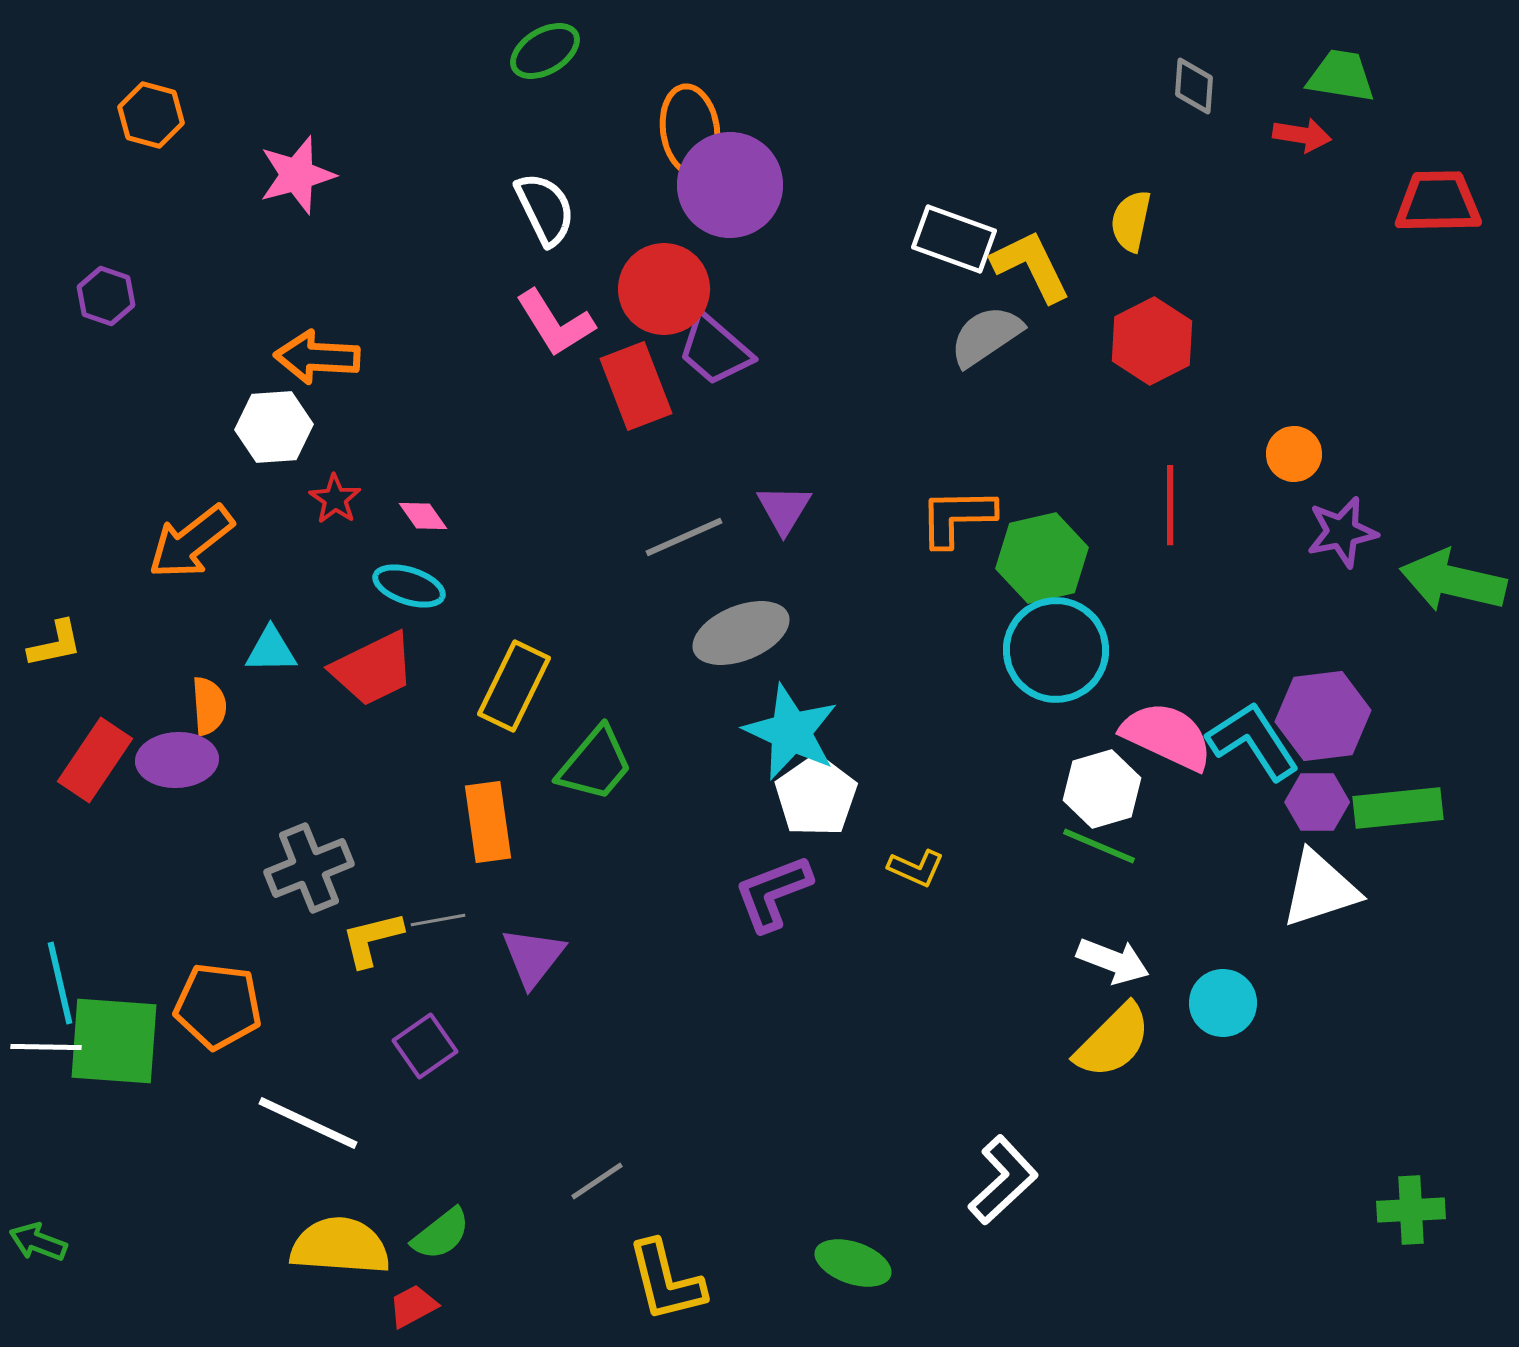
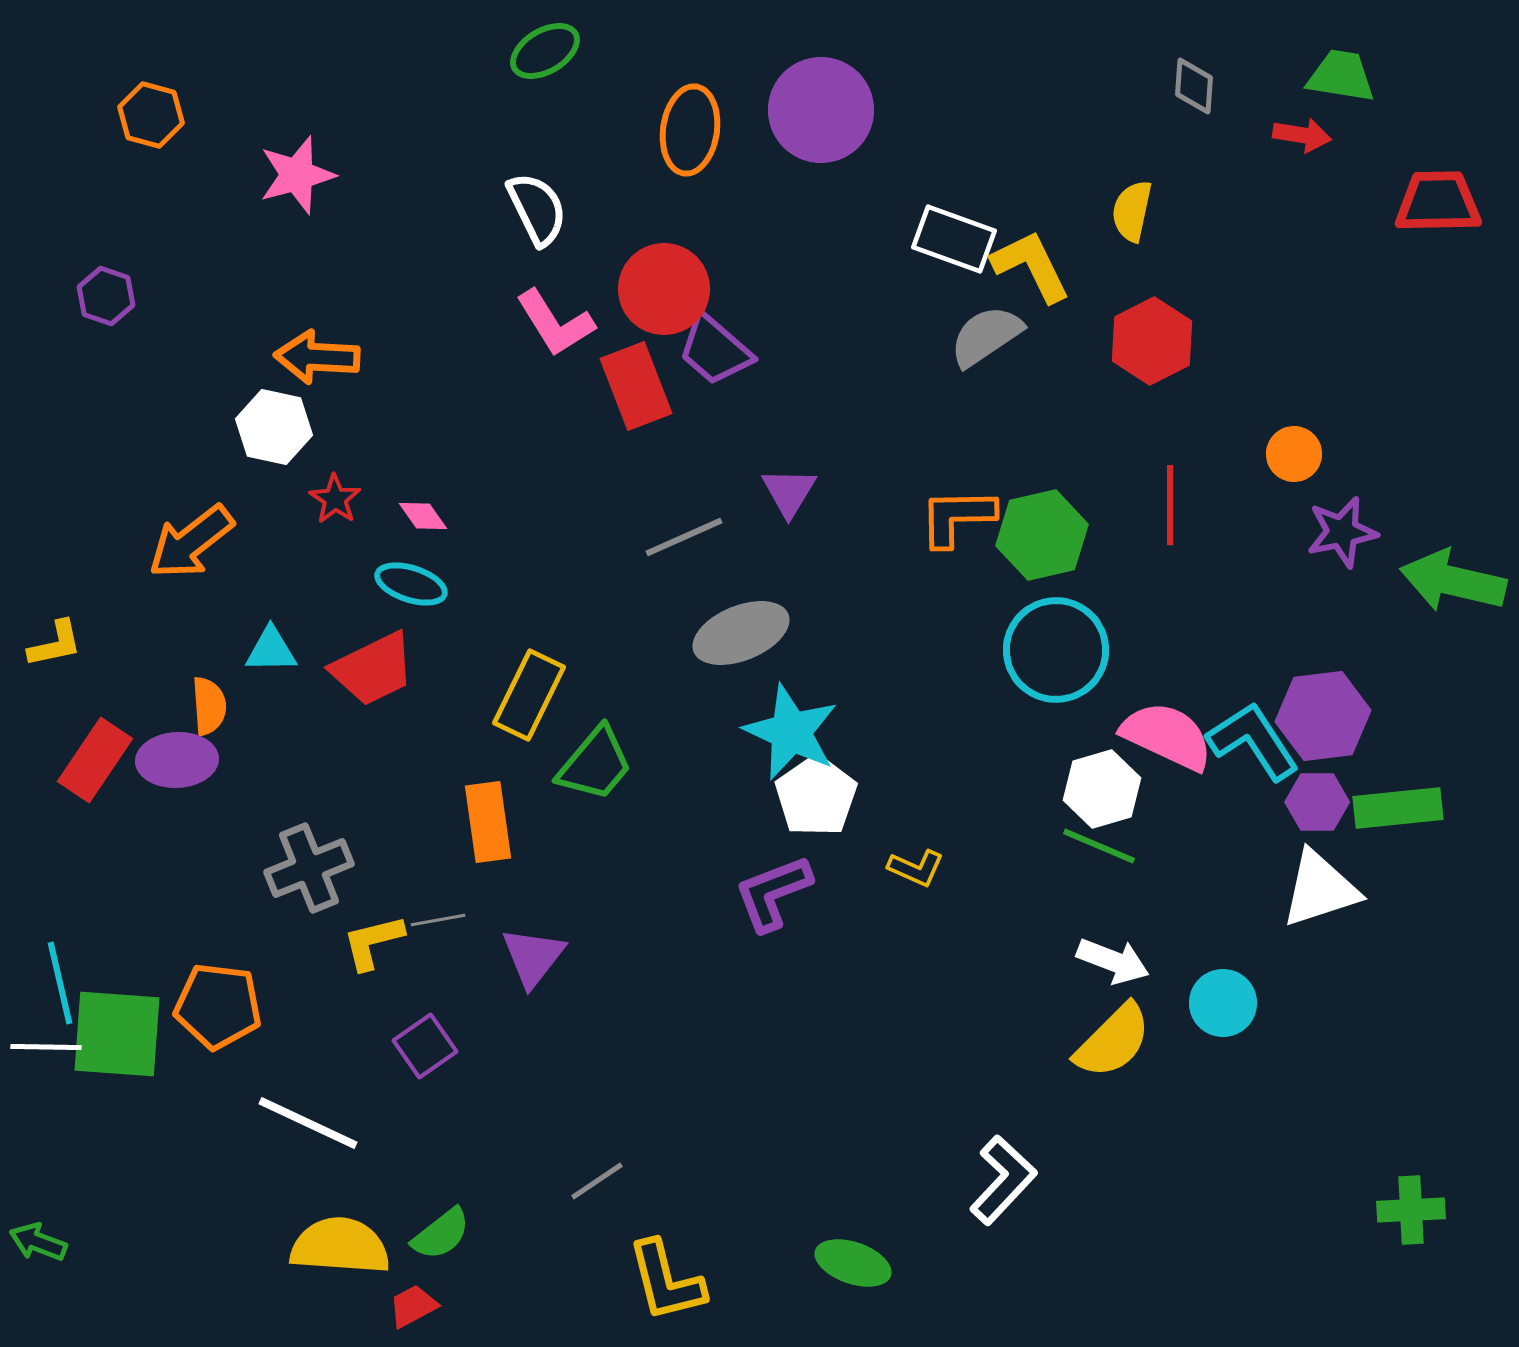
orange ellipse at (690, 130): rotated 16 degrees clockwise
purple circle at (730, 185): moved 91 px right, 75 px up
white semicircle at (545, 209): moved 8 px left
yellow semicircle at (1131, 221): moved 1 px right, 10 px up
white hexagon at (274, 427): rotated 16 degrees clockwise
purple triangle at (784, 509): moved 5 px right, 17 px up
green hexagon at (1042, 558): moved 23 px up
cyan ellipse at (409, 586): moved 2 px right, 2 px up
yellow rectangle at (514, 686): moved 15 px right, 9 px down
yellow L-shape at (372, 939): moved 1 px right, 3 px down
green square at (114, 1041): moved 3 px right, 7 px up
white L-shape at (1003, 1180): rotated 4 degrees counterclockwise
